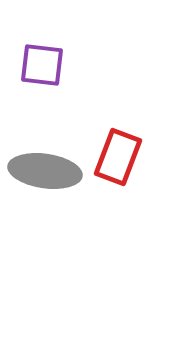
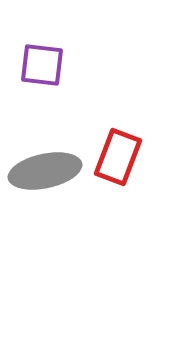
gray ellipse: rotated 20 degrees counterclockwise
